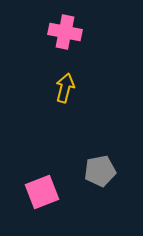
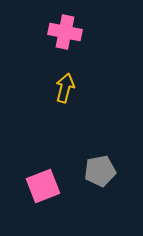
pink square: moved 1 px right, 6 px up
